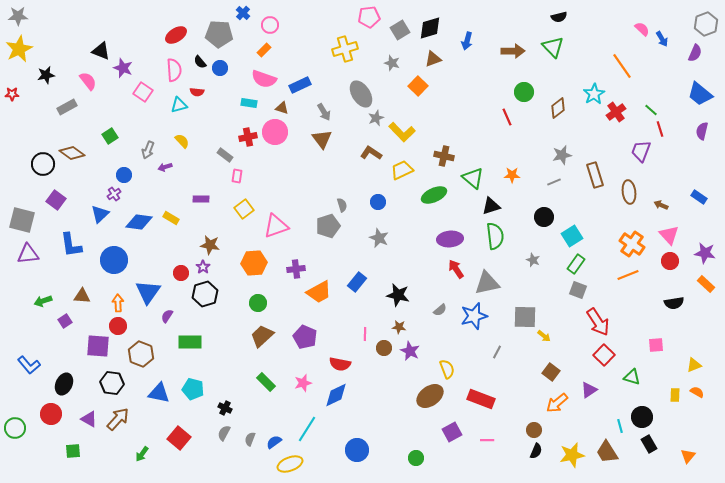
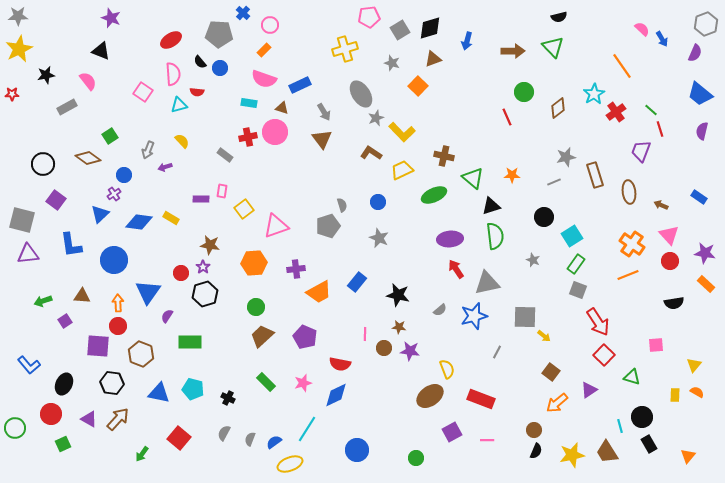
red ellipse at (176, 35): moved 5 px left, 5 px down
purple star at (123, 68): moved 12 px left, 50 px up
pink semicircle at (174, 70): moved 1 px left, 4 px down
brown diamond at (72, 153): moved 16 px right, 5 px down
gray star at (562, 155): moved 4 px right, 2 px down
pink rectangle at (237, 176): moved 15 px left, 15 px down
green circle at (258, 303): moved 2 px left, 4 px down
purple star at (410, 351): rotated 18 degrees counterclockwise
yellow triangle at (694, 365): rotated 28 degrees counterclockwise
black cross at (225, 408): moved 3 px right, 10 px up
green square at (73, 451): moved 10 px left, 7 px up; rotated 21 degrees counterclockwise
